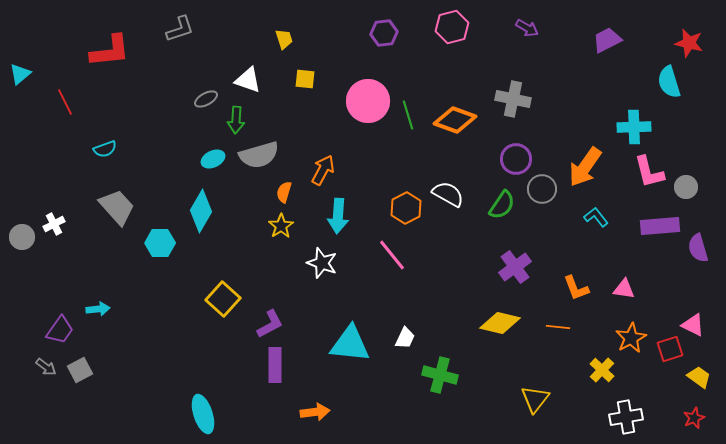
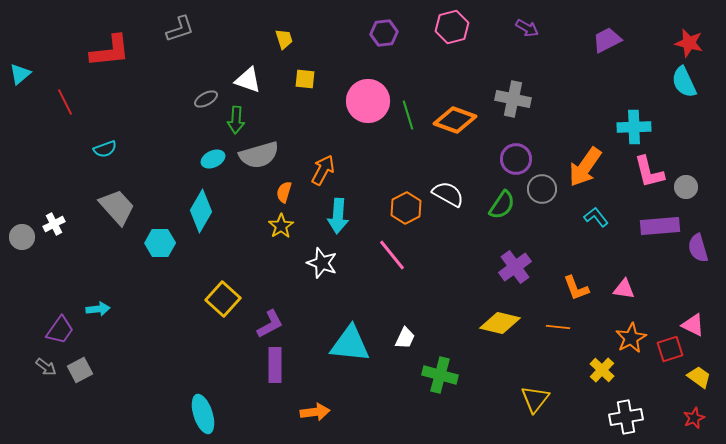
cyan semicircle at (669, 82): moved 15 px right; rotated 8 degrees counterclockwise
